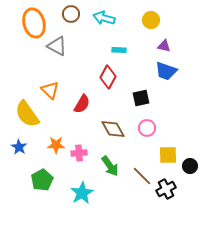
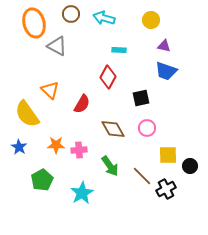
pink cross: moved 3 px up
